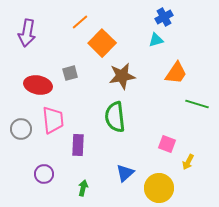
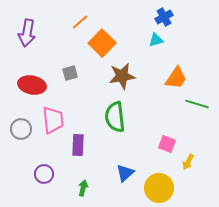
orange trapezoid: moved 5 px down
red ellipse: moved 6 px left
